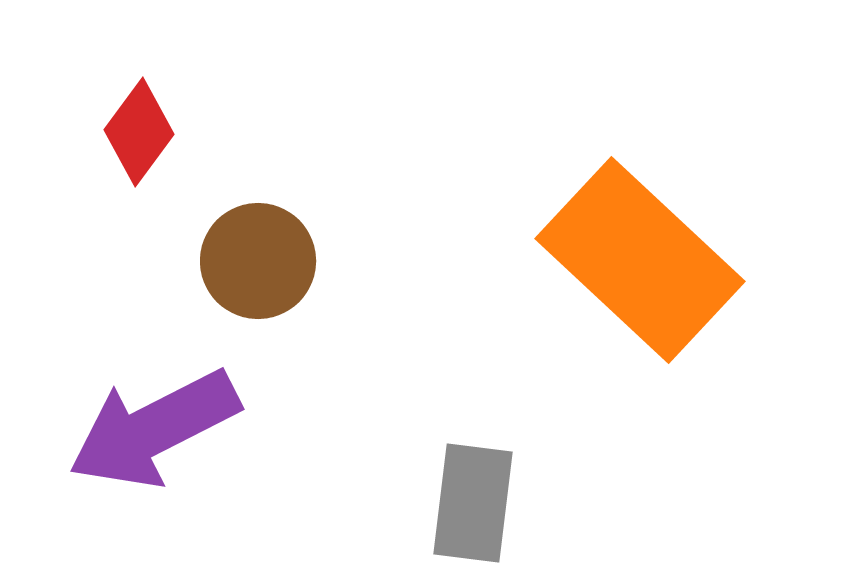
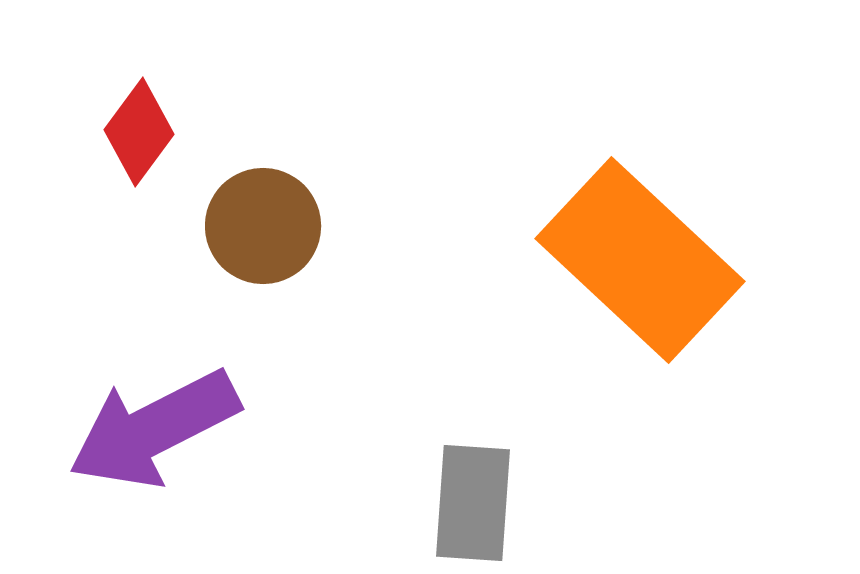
brown circle: moved 5 px right, 35 px up
gray rectangle: rotated 3 degrees counterclockwise
